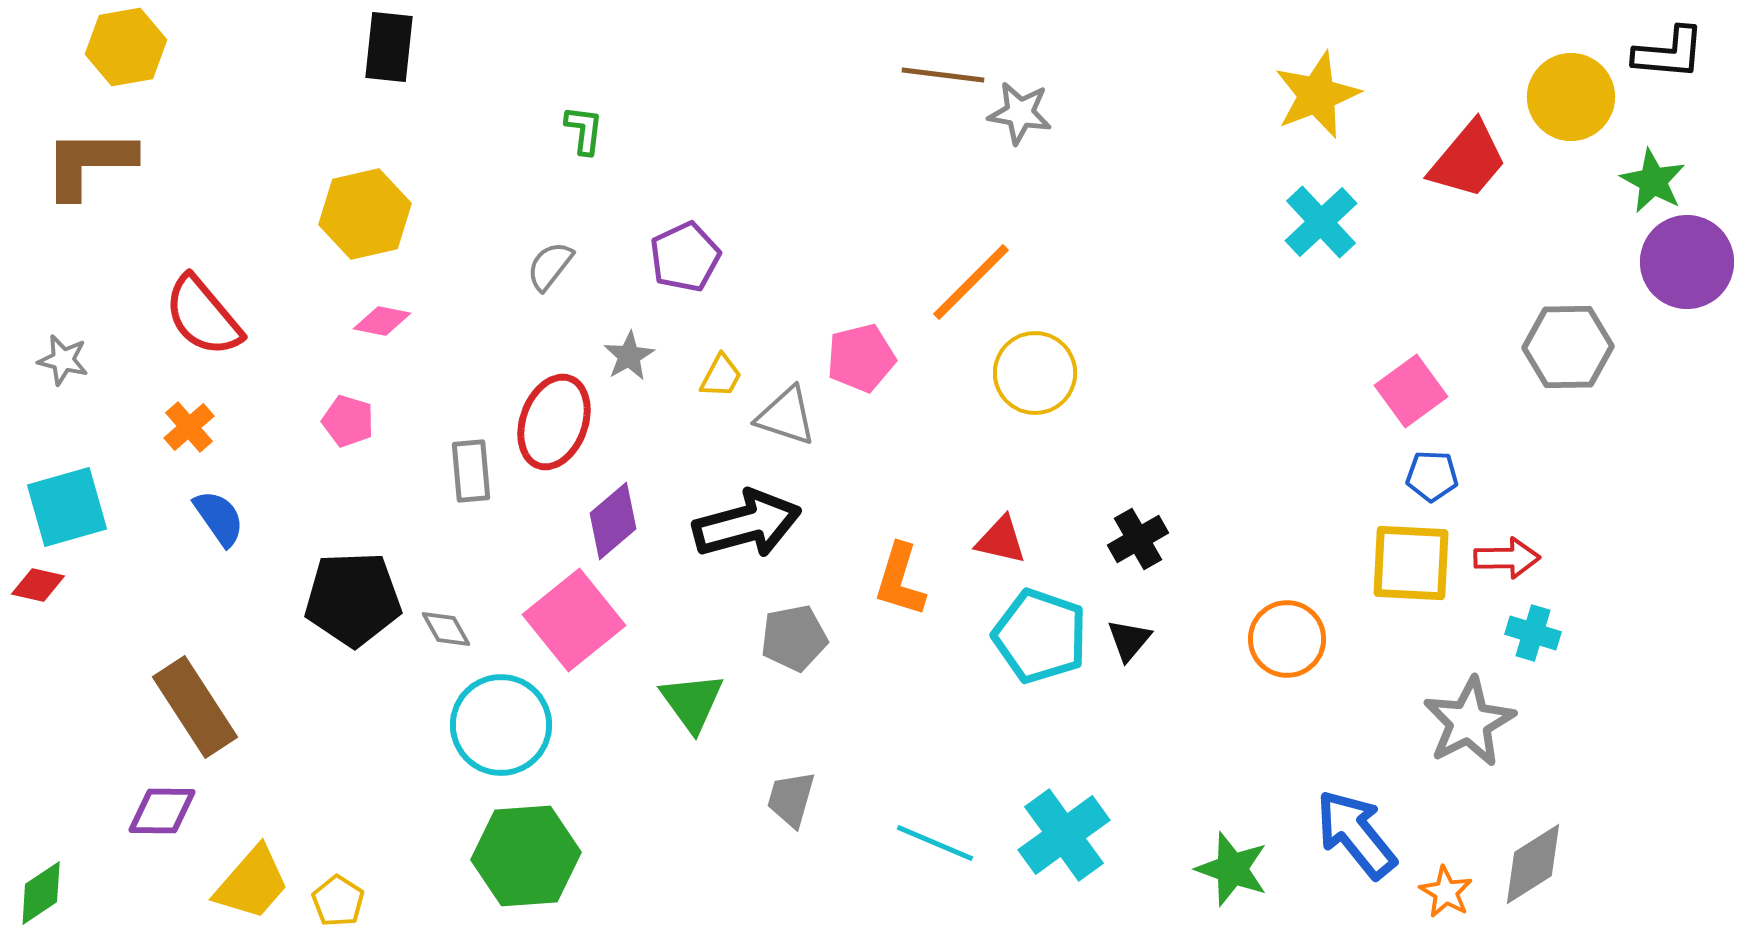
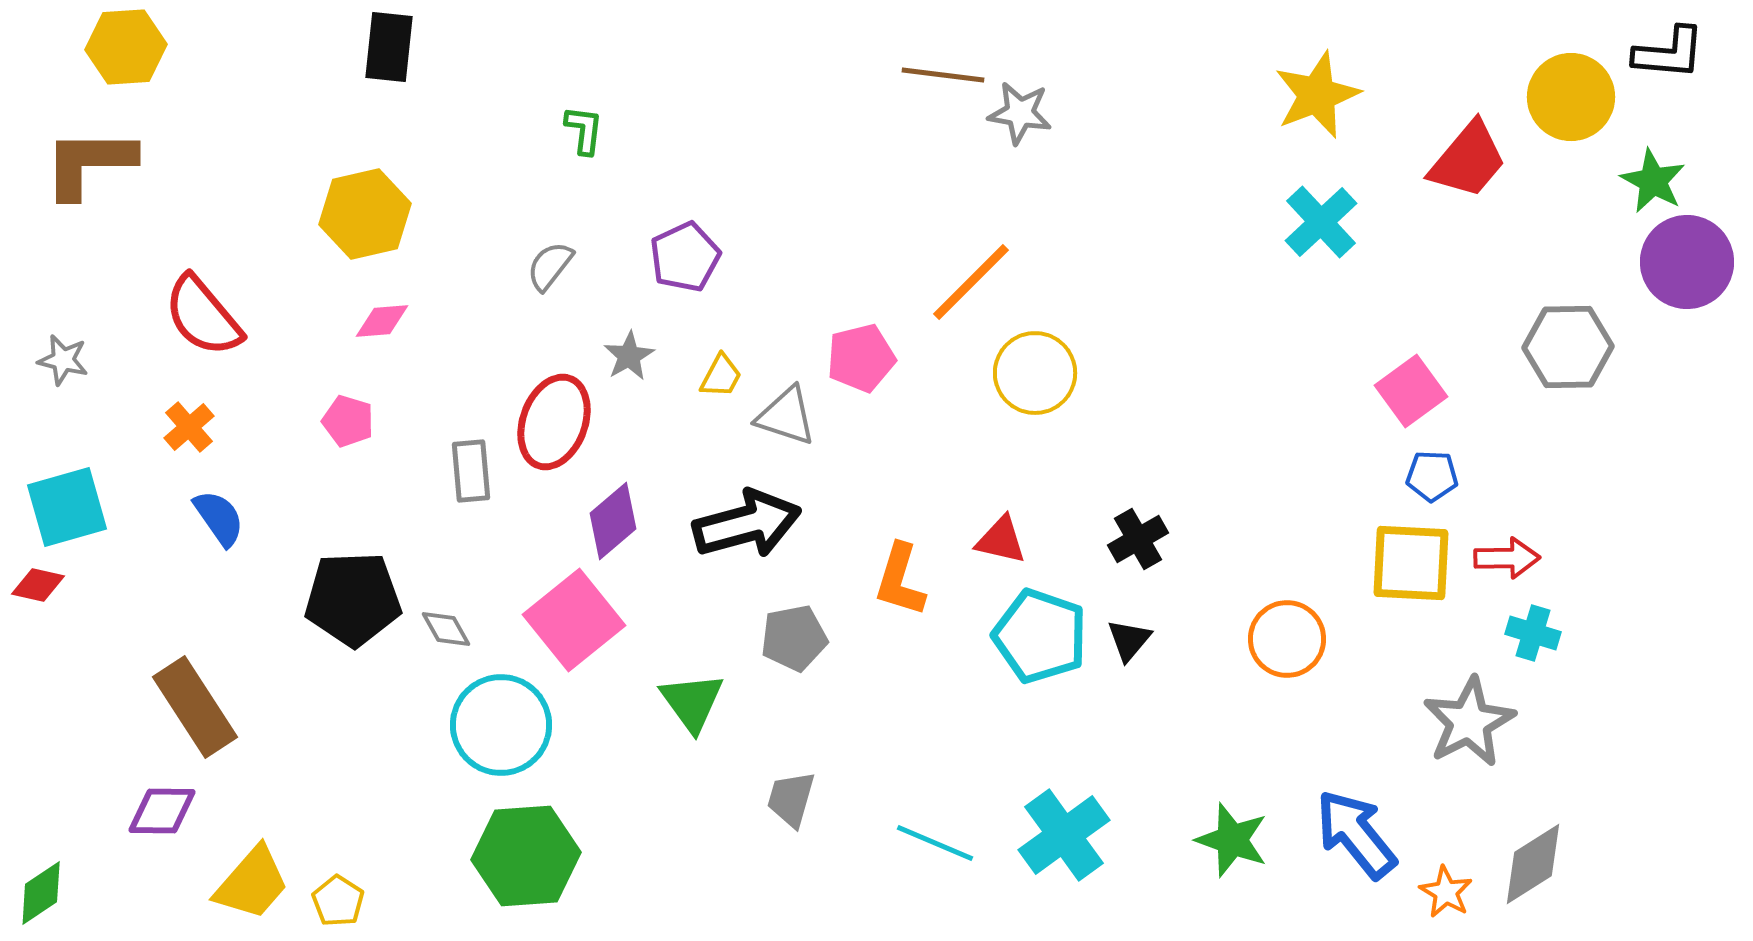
yellow hexagon at (126, 47): rotated 6 degrees clockwise
pink diamond at (382, 321): rotated 16 degrees counterclockwise
green star at (1232, 869): moved 29 px up
